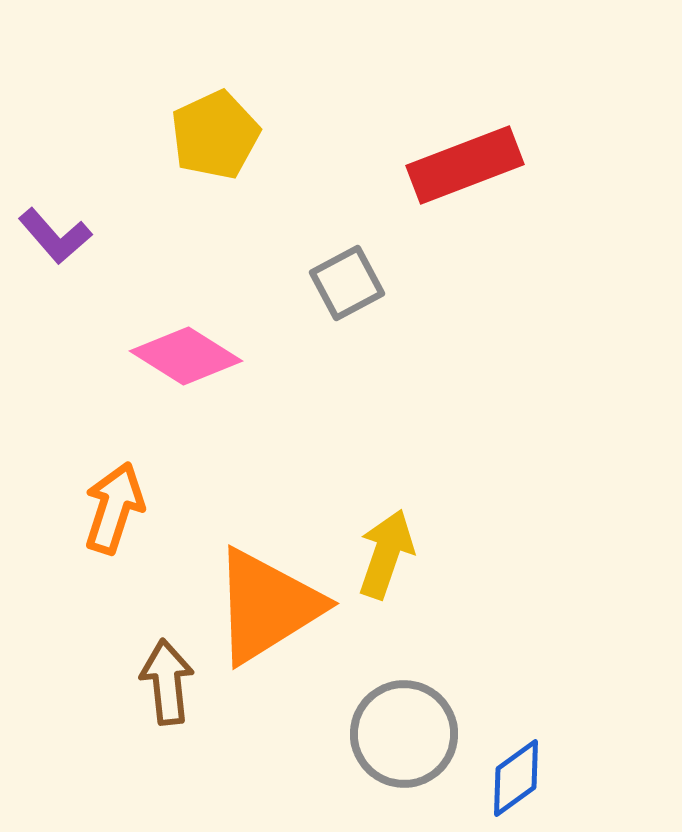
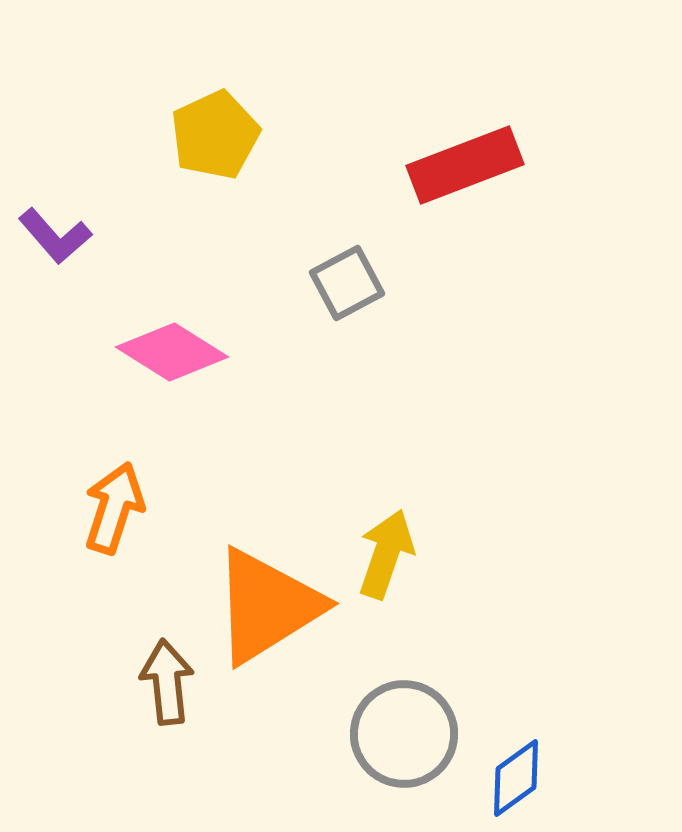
pink diamond: moved 14 px left, 4 px up
